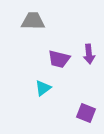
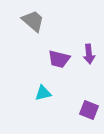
gray trapezoid: rotated 40 degrees clockwise
cyan triangle: moved 5 px down; rotated 24 degrees clockwise
purple square: moved 3 px right, 3 px up
